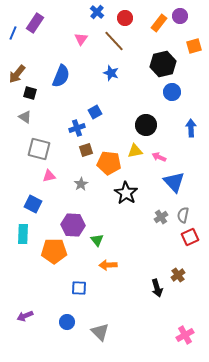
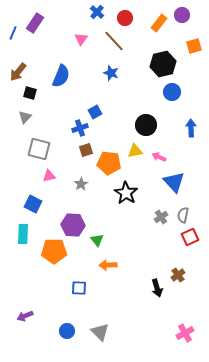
purple circle at (180, 16): moved 2 px right, 1 px up
brown arrow at (17, 74): moved 1 px right, 2 px up
gray triangle at (25, 117): rotated 40 degrees clockwise
blue cross at (77, 128): moved 3 px right
blue circle at (67, 322): moved 9 px down
pink cross at (185, 335): moved 2 px up
